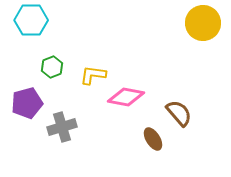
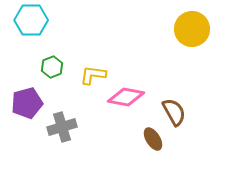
yellow circle: moved 11 px left, 6 px down
brown semicircle: moved 5 px left, 1 px up; rotated 12 degrees clockwise
